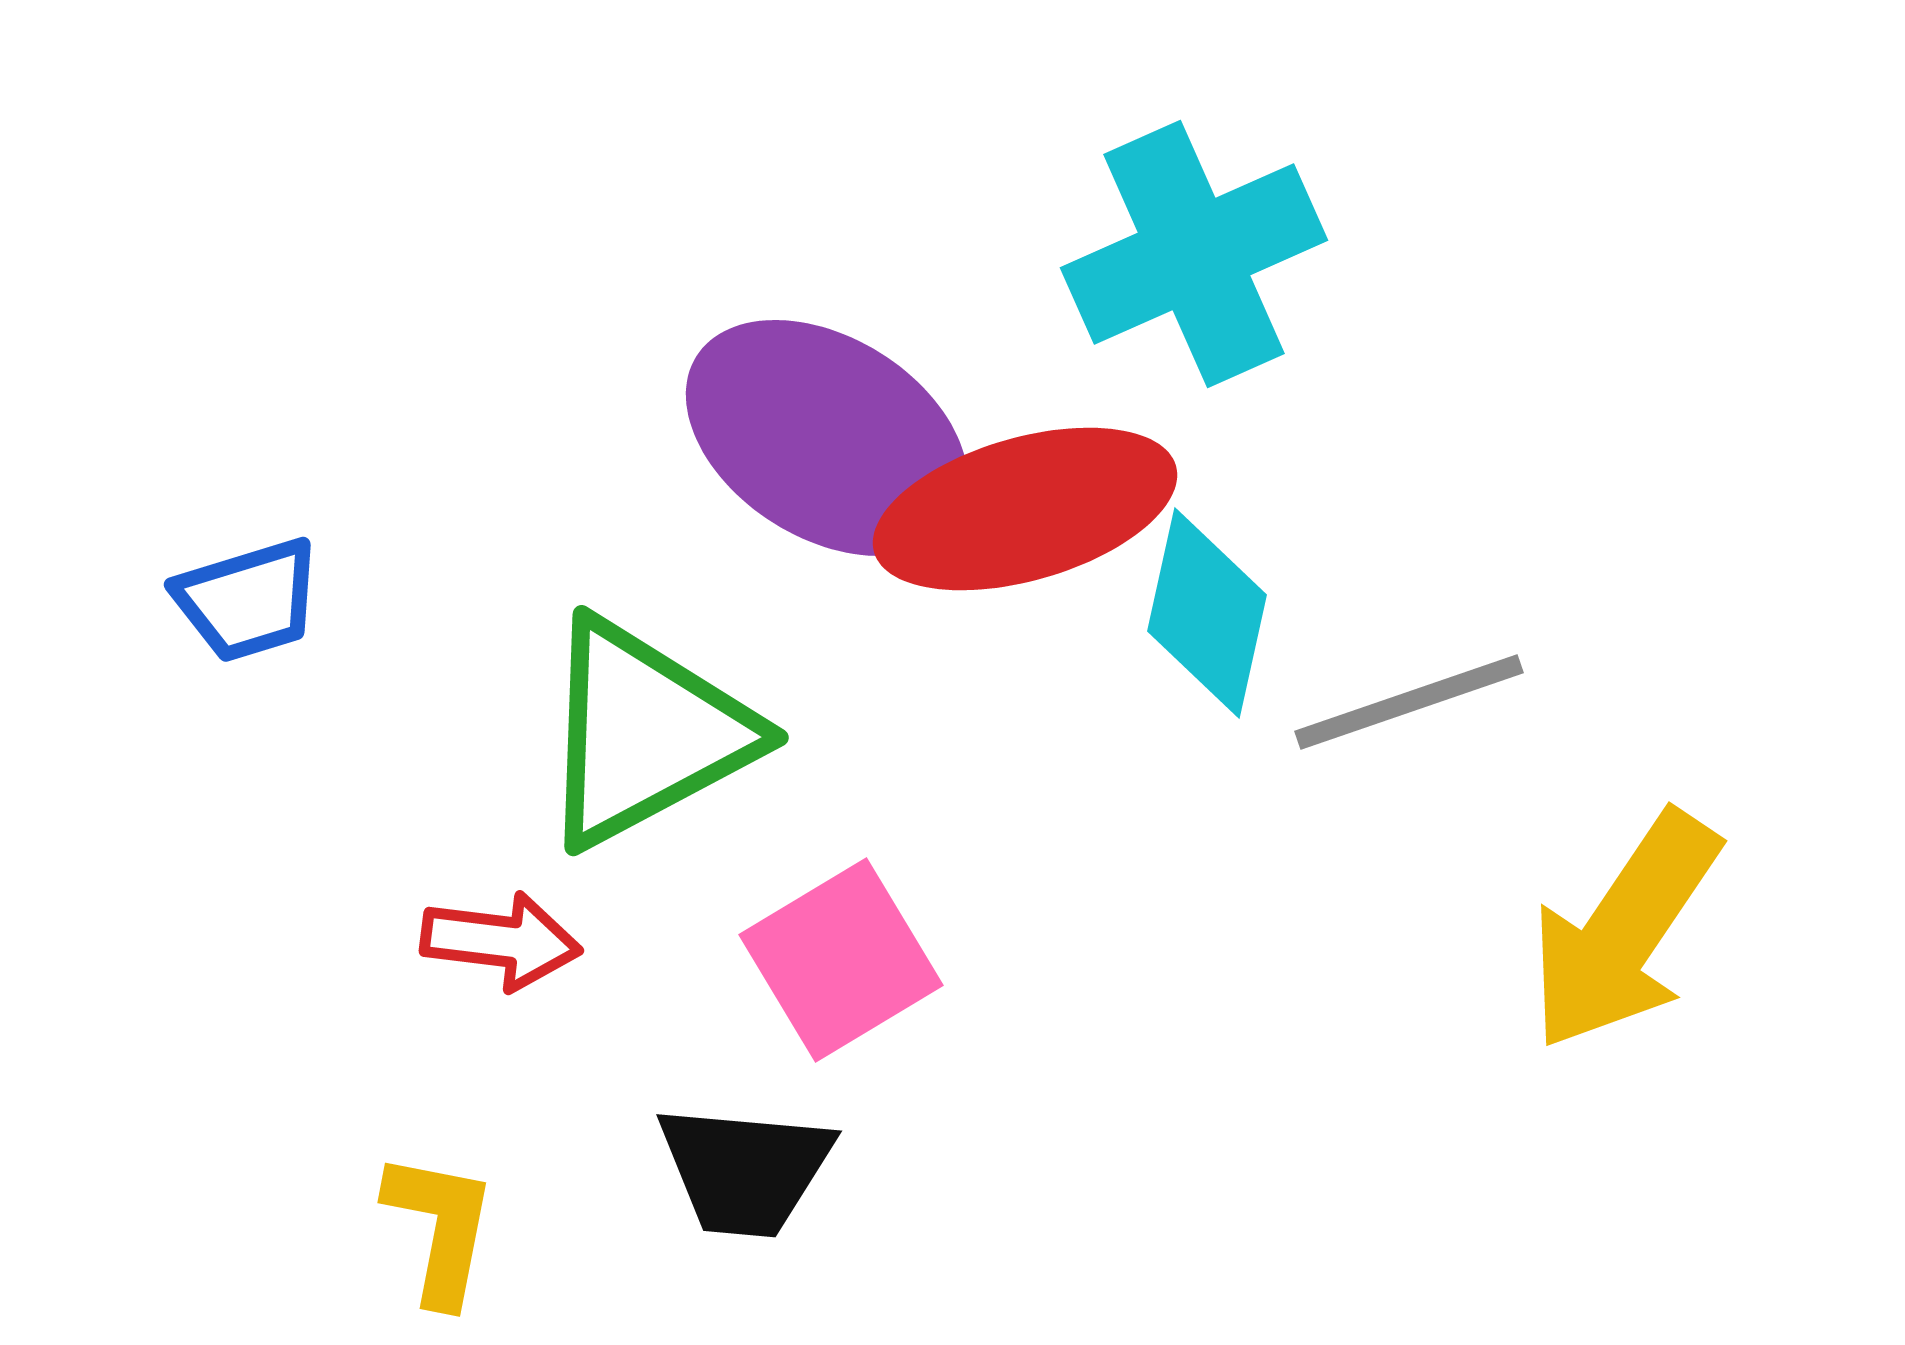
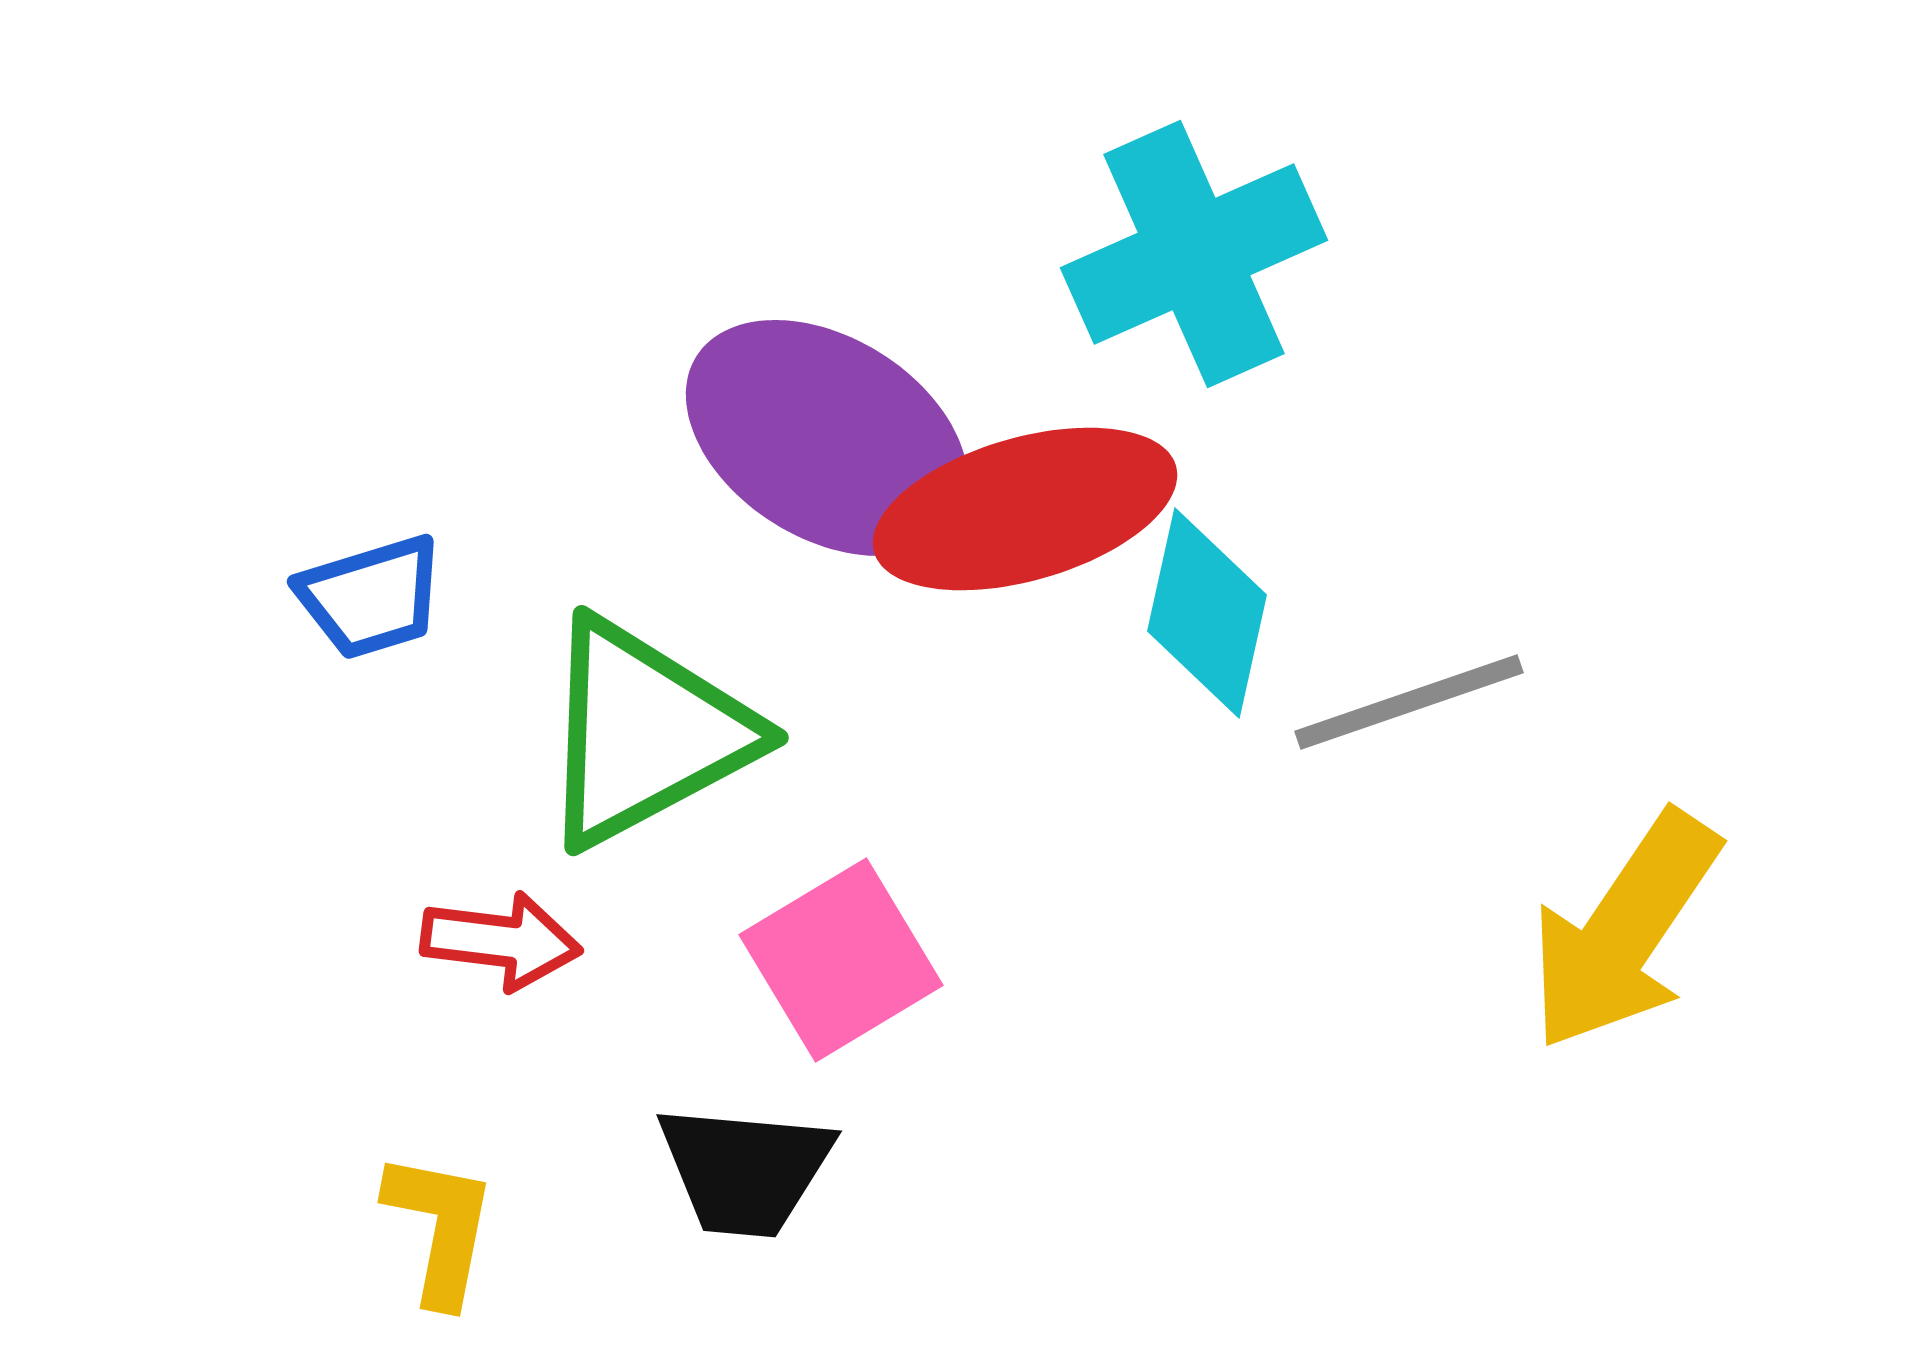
blue trapezoid: moved 123 px right, 3 px up
